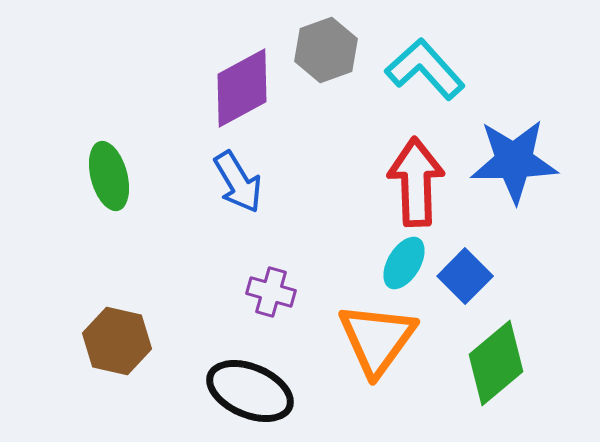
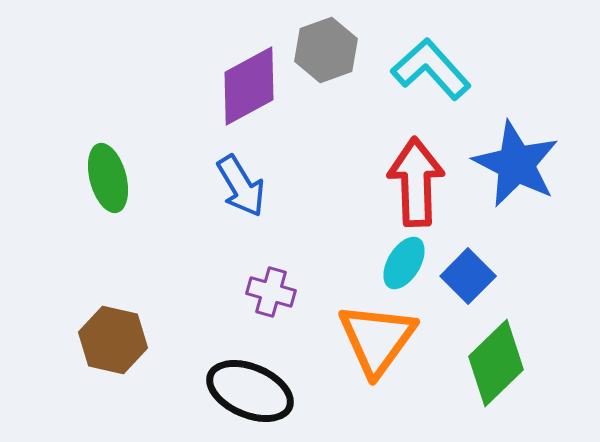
cyan L-shape: moved 6 px right
purple diamond: moved 7 px right, 2 px up
blue star: moved 2 px right, 3 px down; rotated 28 degrees clockwise
green ellipse: moved 1 px left, 2 px down
blue arrow: moved 3 px right, 4 px down
blue square: moved 3 px right
brown hexagon: moved 4 px left, 1 px up
green diamond: rotated 4 degrees counterclockwise
